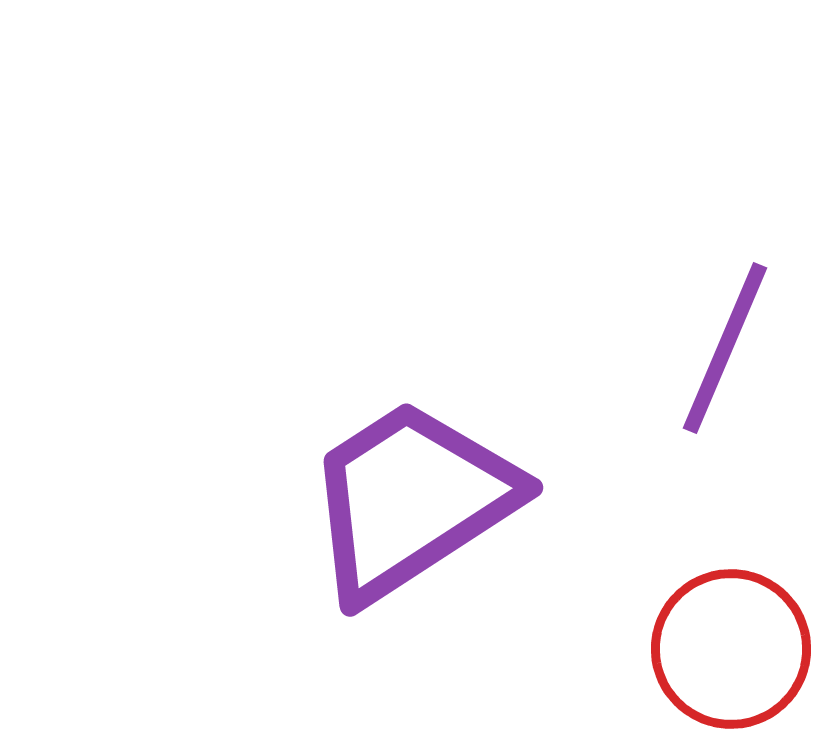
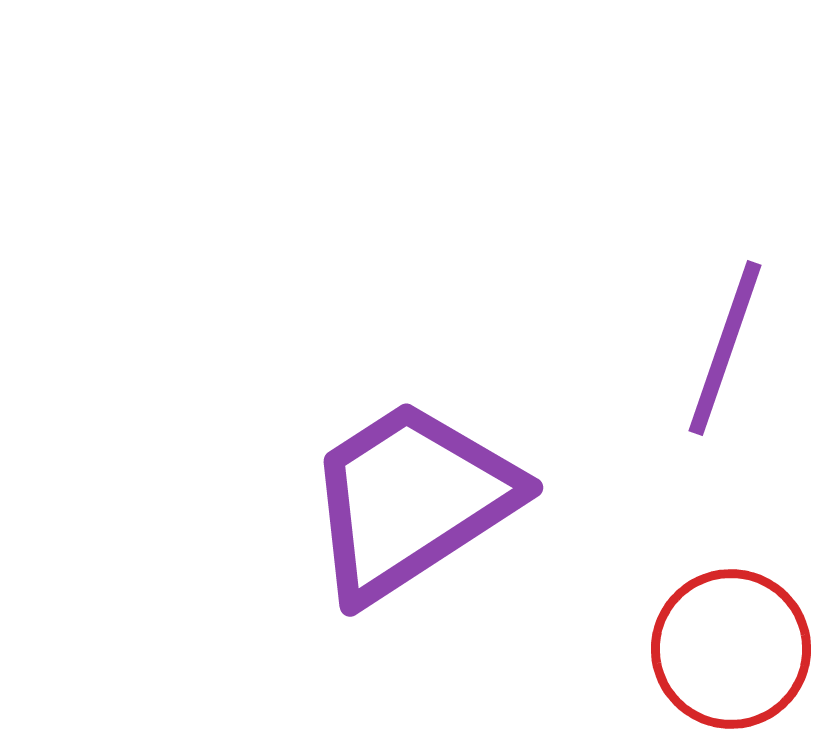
purple line: rotated 4 degrees counterclockwise
